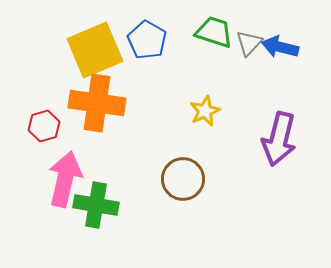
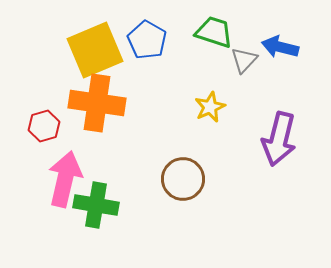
gray triangle: moved 5 px left, 17 px down
yellow star: moved 5 px right, 4 px up
